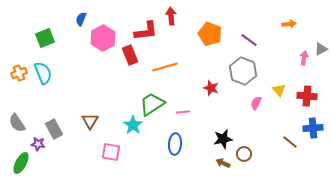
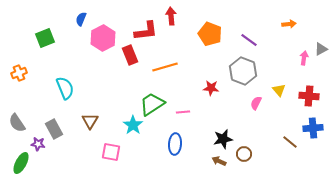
cyan semicircle: moved 22 px right, 15 px down
red star: rotated 14 degrees counterclockwise
red cross: moved 2 px right
brown arrow: moved 4 px left, 2 px up
